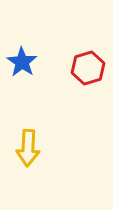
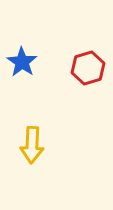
yellow arrow: moved 4 px right, 3 px up
